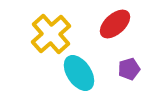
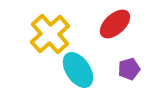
yellow cross: moved 1 px left
cyan ellipse: moved 1 px left, 3 px up
